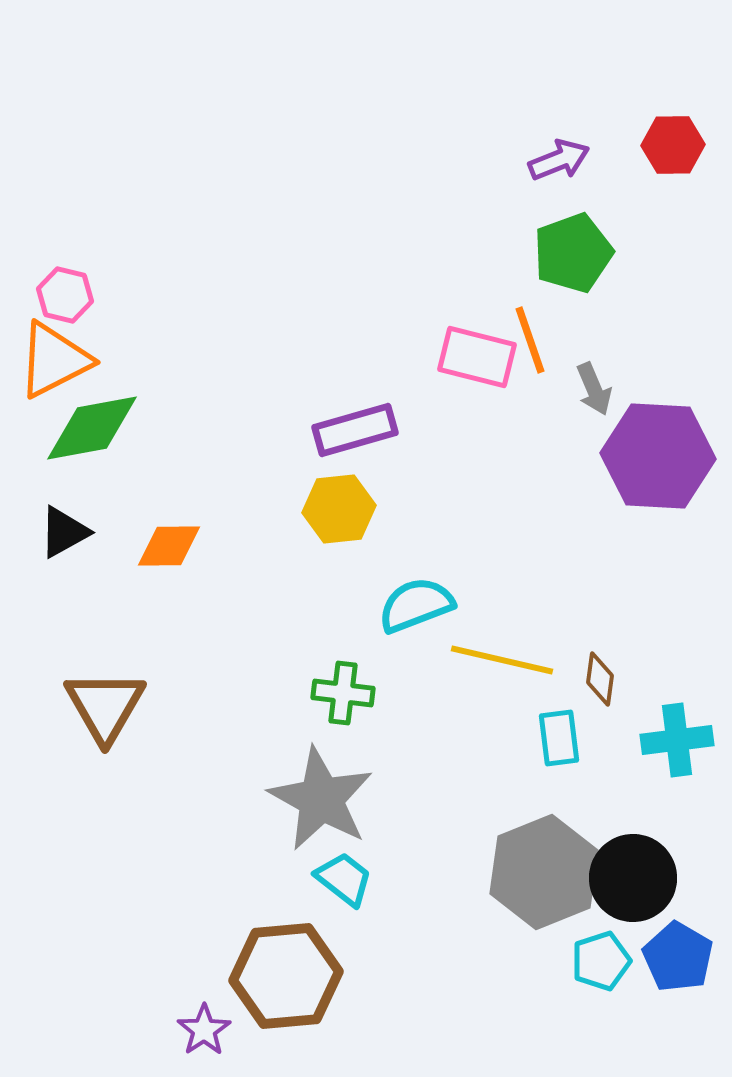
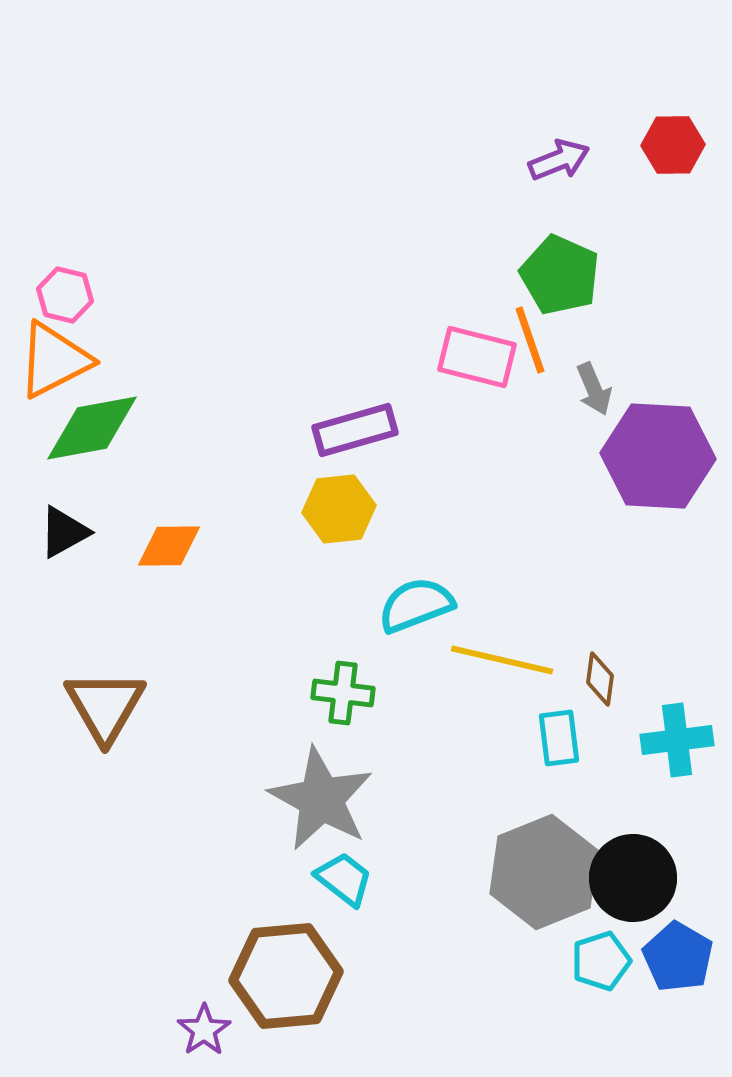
green pentagon: moved 13 px left, 22 px down; rotated 28 degrees counterclockwise
